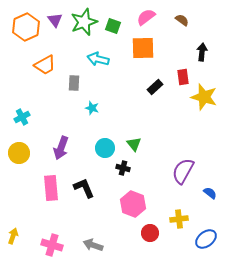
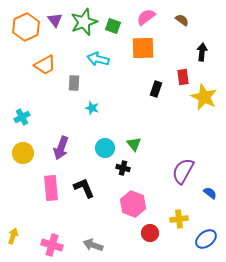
black rectangle: moved 1 px right, 2 px down; rotated 28 degrees counterclockwise
yellow star: rotated 8 degrees clockwise
yellow circle: moved 4 px right
